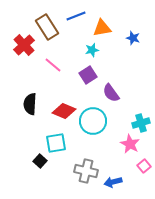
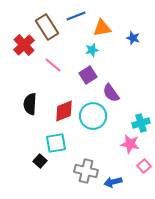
red diamond: rotated 45 degrees counterclockwise
cyan circle: moved 5 px up
pink star: rotated 18 degrees counterclockwise
